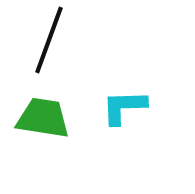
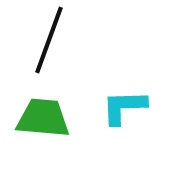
green trapezoid: rotated 4 degrees counterclockwise
